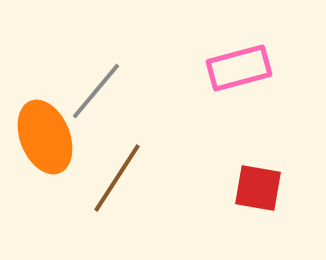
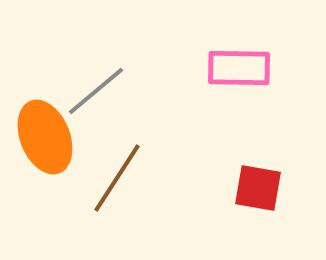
pink rectangle: rotated 16 degrees clockwise
gray line: rotated 10 degrees clockwise
